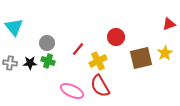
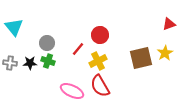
red circle: moved 16 px left, 2 px up
